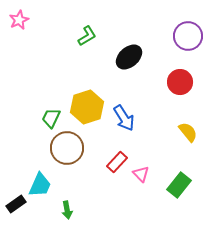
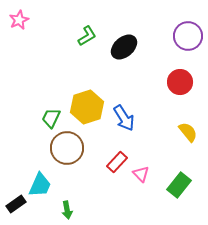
black ellipse: moved 5 px left, 10 px up
